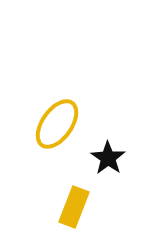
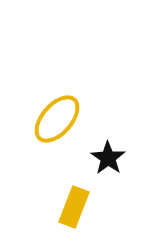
yellow ellipse: moved 5 px up; rotated 6 degrees clockwise
